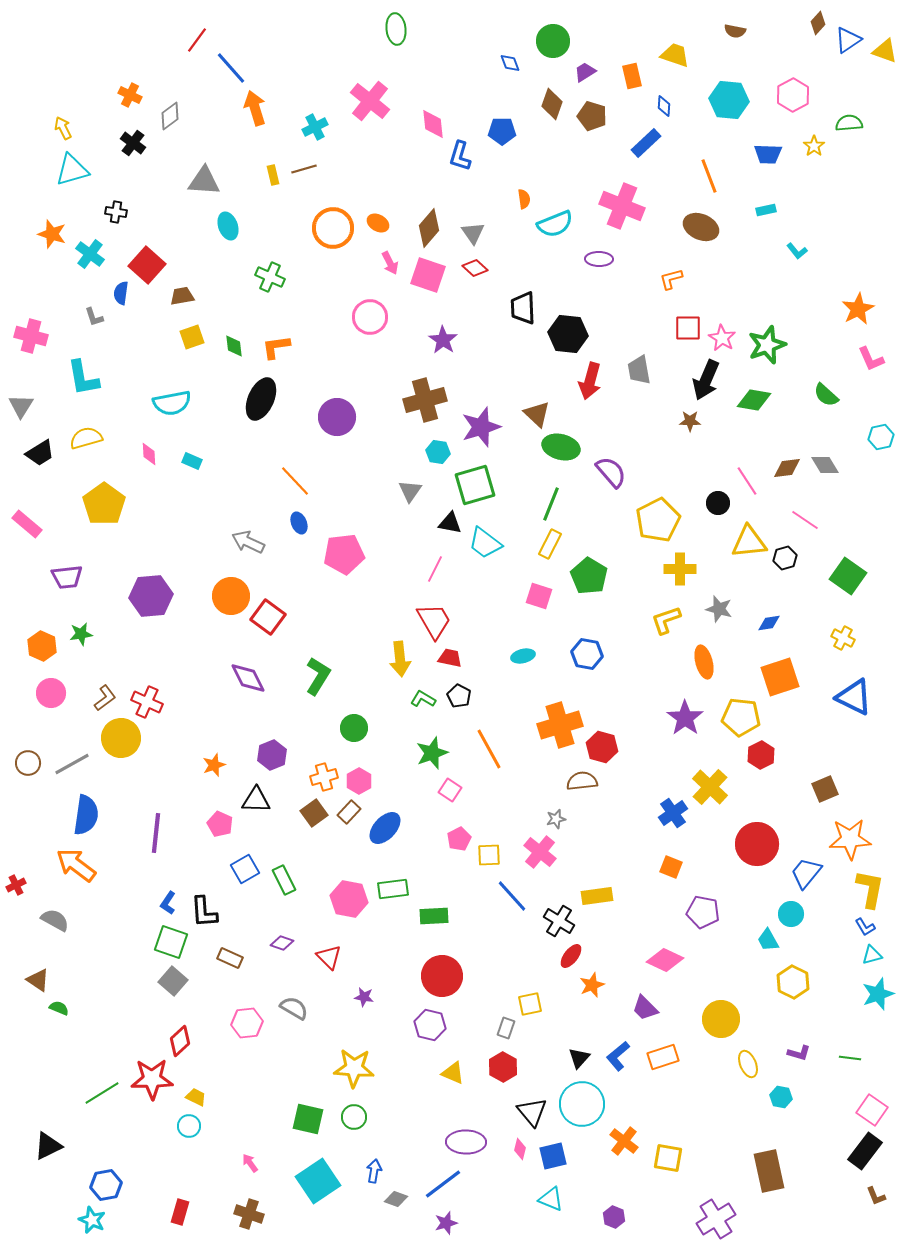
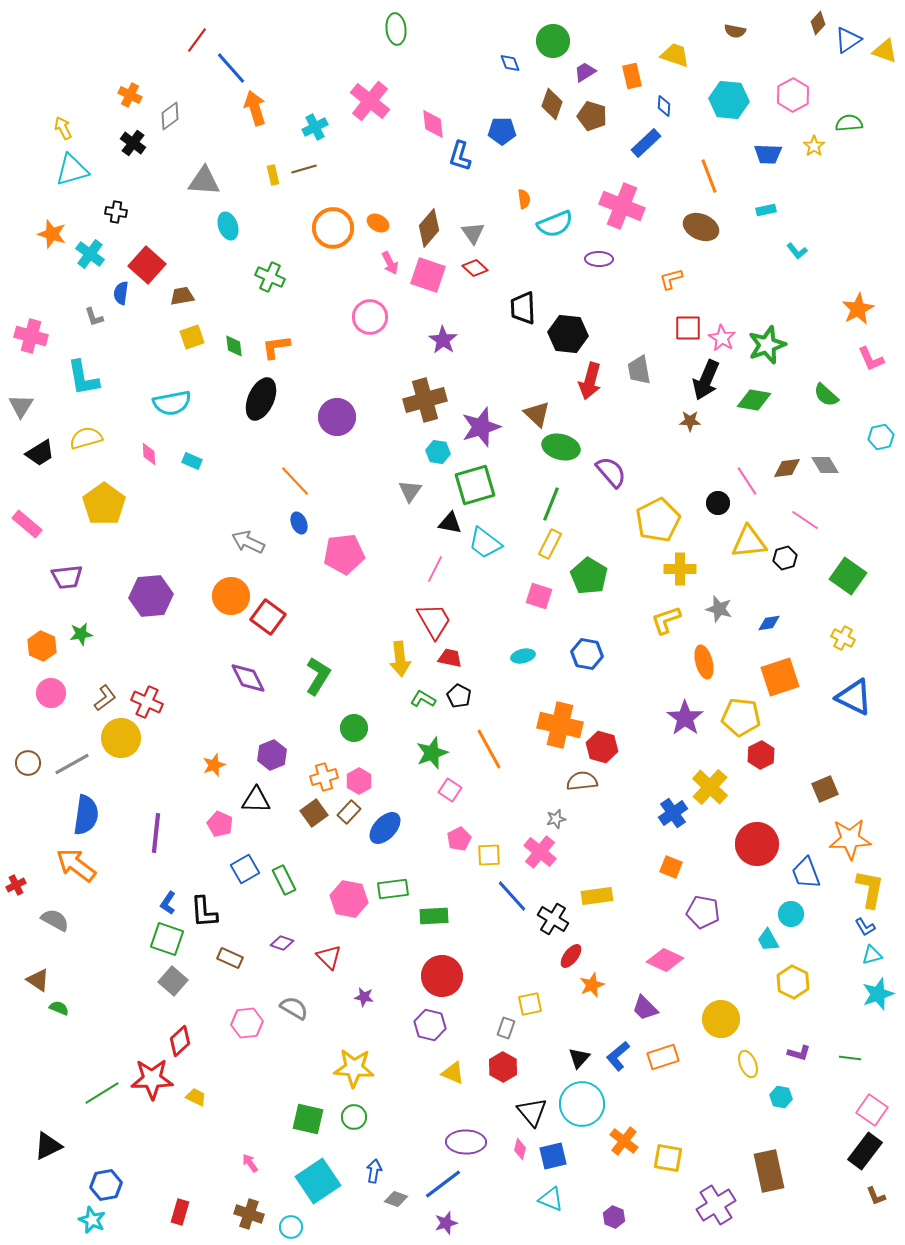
orange cross at (560, 725): rotated 30 degrees clockwise
blue trapezoid at (806, 873): rotated 60 degrees counterclockwise
black cross at (559, 921): moved 6 px left, 2 px up
green square at (171, 942): moved 4 px left, 3 px up
cyan circle at (189, 1126): moved 102 px right, 101 px down
purple cross at (716, 1219): moved 14 px up
